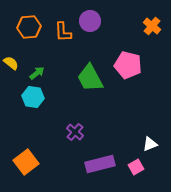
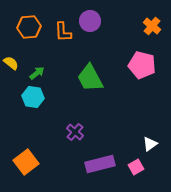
pink pentagon: moved 14 px right
white triangle: rotated 14 degrees counterclockwise
